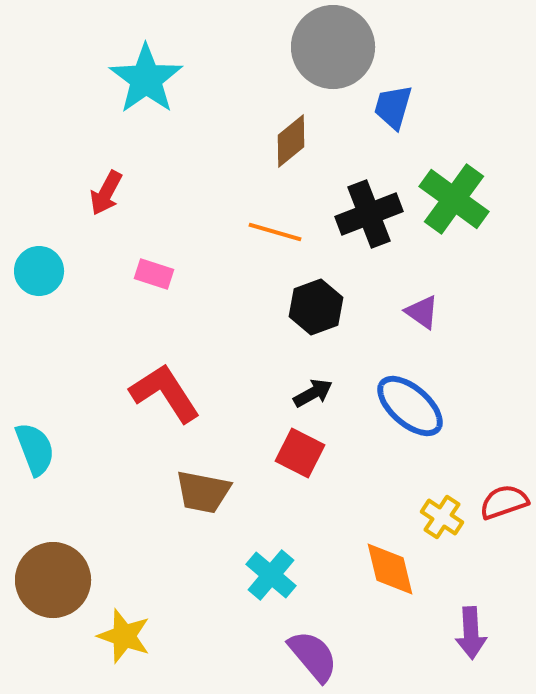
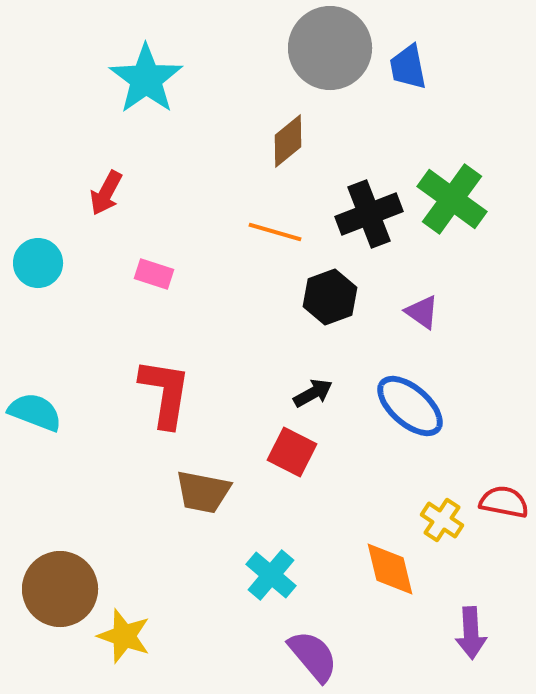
gray circle: moved 3 px left, 1 px down
blue trapezoid: moved 15 px right, 40 px up; rotated 27 degrees counterclockwise
brown diamond: moved 3 px left
green cross: moved 2 px left
cyan circle: moved 1 px left, 8 px up
black hexagon: moved 14 px right, 10 px up
red L-shape: rotated 42 degrees clockwise
cyan semicircle: moved 37 px up; rotated 48 degrees counterclockwise
red square: moved 8 px left, 1 px up
red semicircle: rotated 30 degrees clockwise
yellow cross: moved 3 px down
brown circle: moved 7 px right, 9 px down
